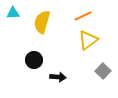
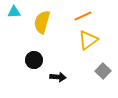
cyan triangle: moved 1 px right, 1 px up
